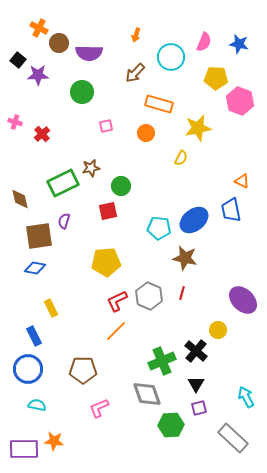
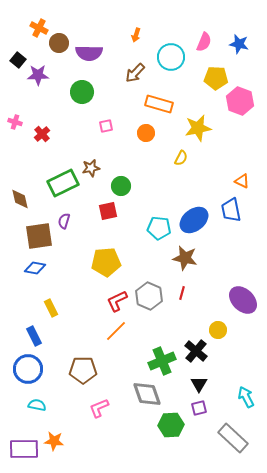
black triangle at (196, 384): moved 3 px right
